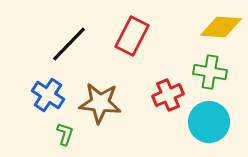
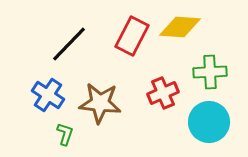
yellow diamond: moved 41 px left
green cross: rotated 12 degrees counterclockwise
red cross: moved 5 px left, 2 px up
